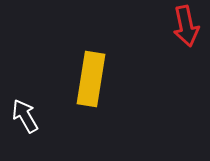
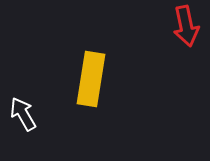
white arrow: moved 2 px left, 2 px up
